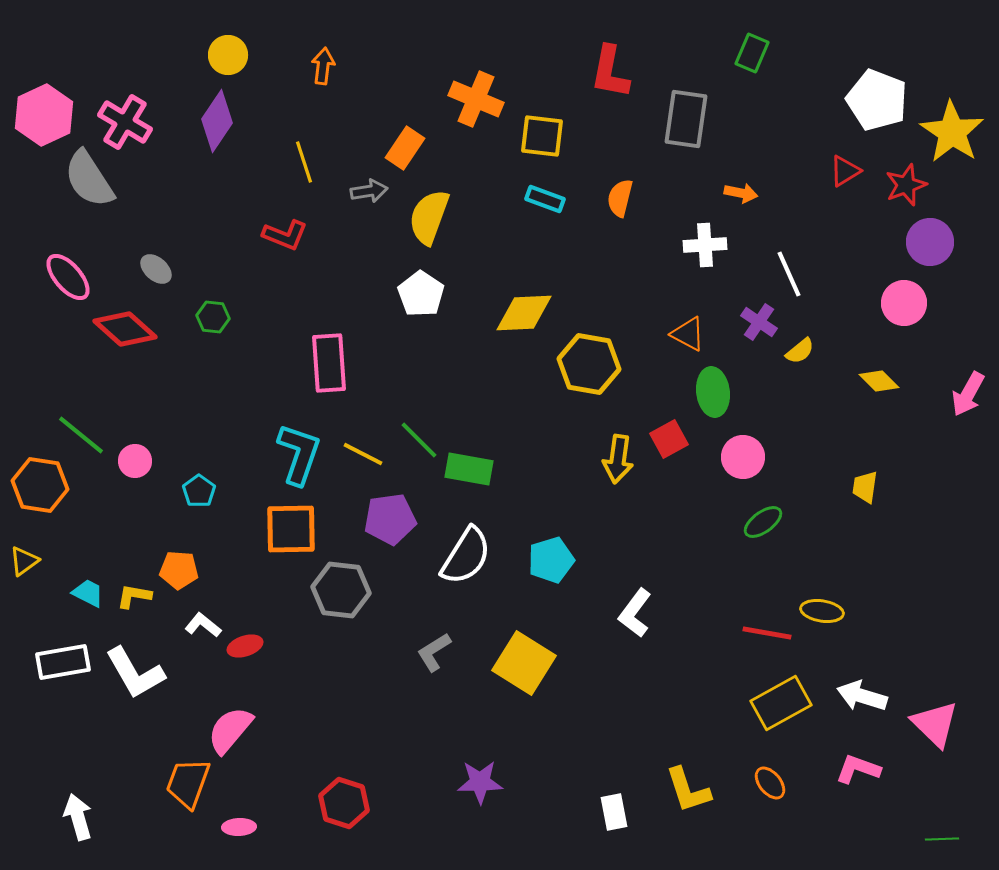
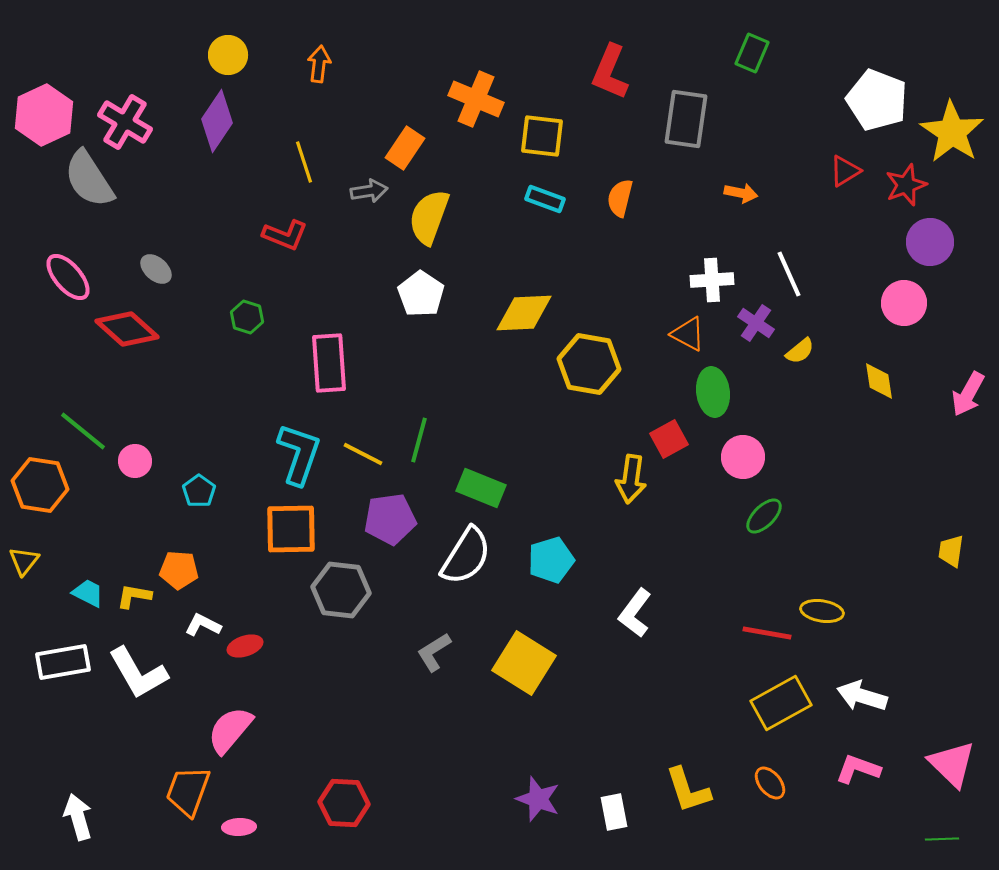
orange arrow at (323, 66): moved 4 px left, 2 px up
red L-shape at (610, 72): rotated 12 degrees clockwise
white cross at (705, 245): moved 7 px right, 35 px down
green hexagon at (213, 317): moved 34 px right; rotated 12 degrees clockwise
purple cross at (759, 322): moved 3 px left, 1 px down
red diamond at (125, 329): moved 2 px right
yellow diamond at (879, 381): rotated 36 degrees clockwise
green line at (81, 435): moved 2 px right, 4 px up
green line at (419, 440): rotated 60 degrees clockwise
yellow arrow at (618, 459): moved 13 px right, 20 px down
green rectangle at (469, 469): moved 12 px right, 19 px down; rotated 12 degrees clockwise
yellow trapezoid at (865, 487): moved 86 px right, 64 px down
green ellipse at (763, 522): moved 1 px right, 6 px up; rotated 9 degrees counterclockwise
yellow triangle at (24, 561): rotated 16 degrees counterclockwise
white L-shape at (203, 625): rotated 12 degrees counterclockwise
white L-shape at (135, 673): moved 3 px right
pink triangle at (935, 724): moved 17 px right, 40 px down
purple star at (480, 782): moved 58 px right, 17 px down; rotated 21 degrees clockwise
orange trapezoid at (188, 783): moved 8 px down
red hexagon at (344, 803): rotated 15 degrees counterclockwise
